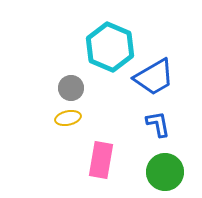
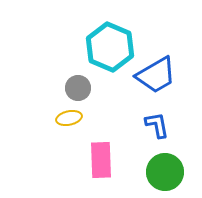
blue trapezoid: moved 2 px right, 2 px up
gray circle: moved 7 px right
yellow ellipse: moved 1 px right
blue L-shape: moved 1 px left, 1 px down
pink rectangle: rotated 12 degrees counterclockwise
